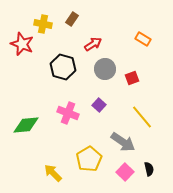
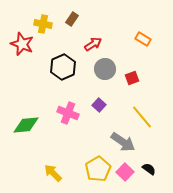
black hexagon: rotated 20 degrees clockwise
yellow pentagon: moved 9 px right, 10 px down
black semicircle: rotated 40 degrees counterclockwise
